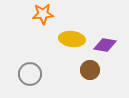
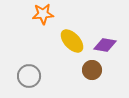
yellow ellipse: moved 2 px down; rotated 40 degrees clockwise
brown circle: moved 2 px right
gray circle: moved 1 px left, 2 px down
